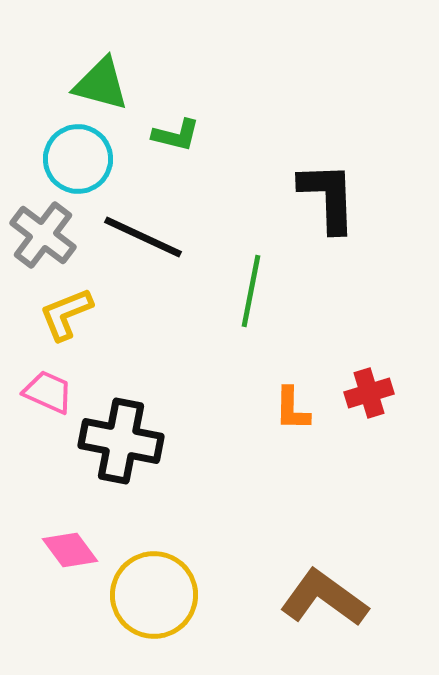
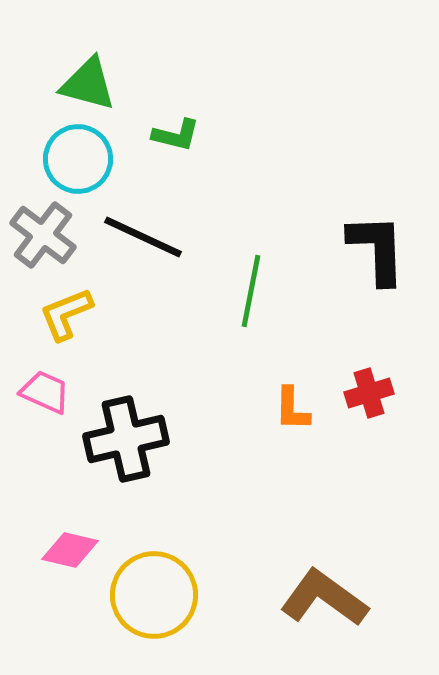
green triangle: moved 13 px left
black L-shape: moved 49 px right, 52 px down
pink trapezoid: moved 3 px left
black cross: moved 5 px right, 2 px up; rotated 24 degrees counterclockwise
pink diamond: rotated 40 degrees counterclockwise
